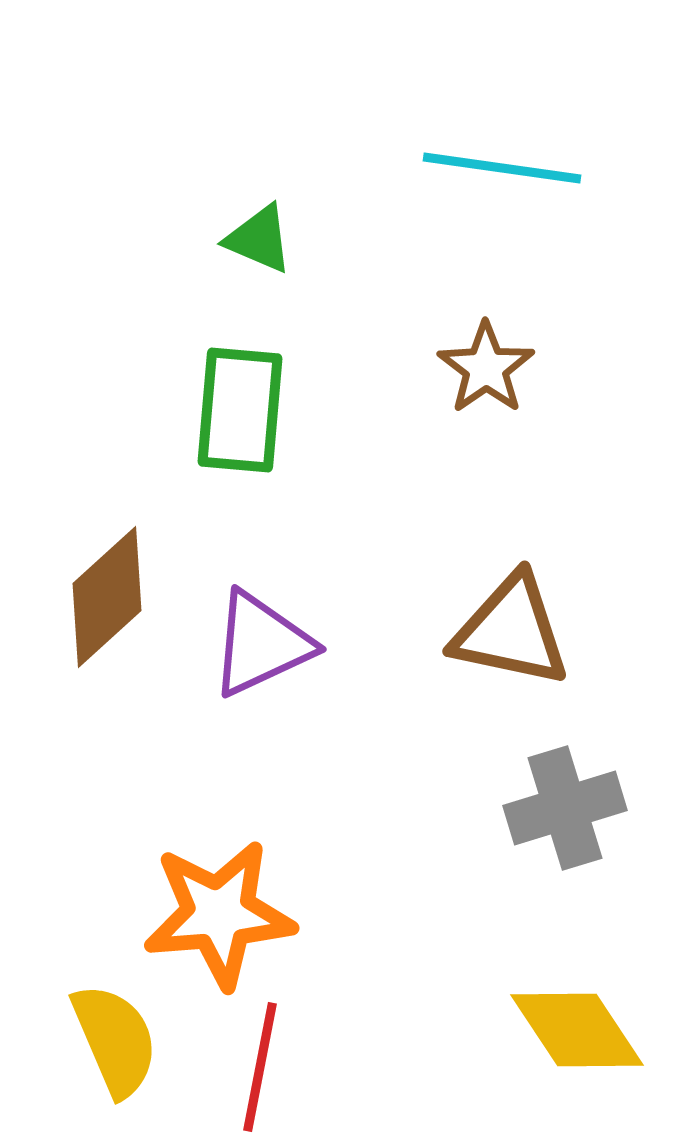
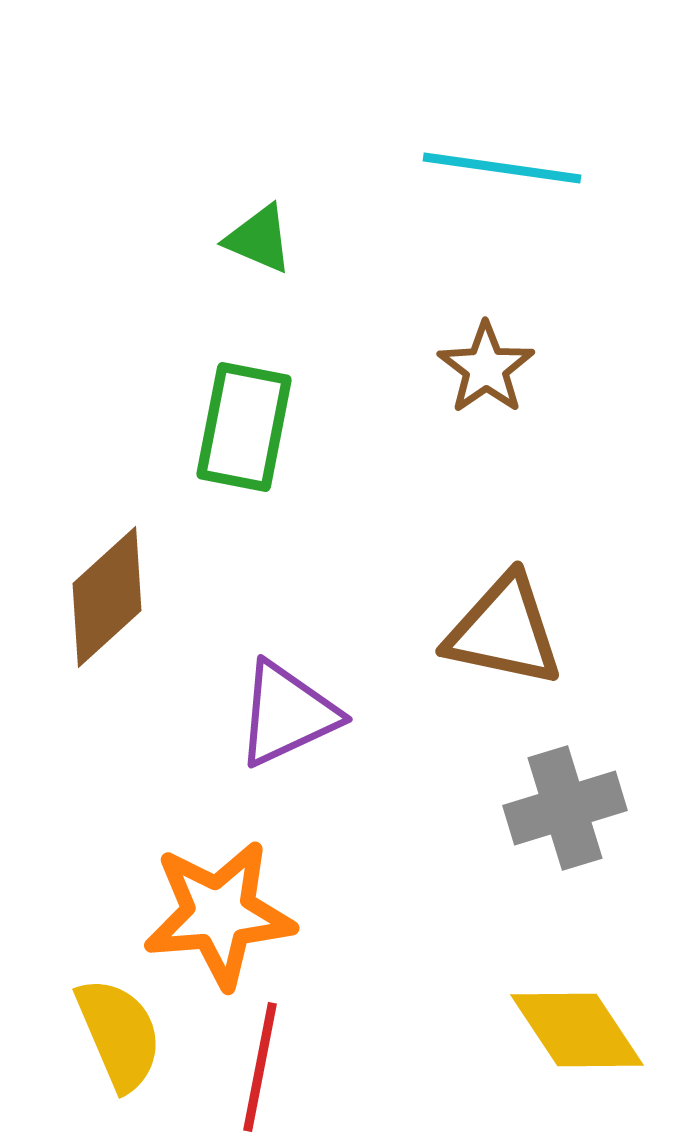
green rectangle: moved 4 px right, 17 px down; rotated 6 degrees clockwise
brown triangle: moved 7 px left
purple triangle: moved 26 px right, 70 px down
yellow semicircle: moved 4 px right, 6 px up
